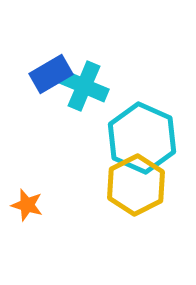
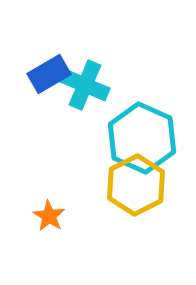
blue rectangle: moved 2 px left
cyan cross: moved 1 px right, 1 px up
orange star: moved 22 px right, 11 px down; rotated 16 degrees clockwise
